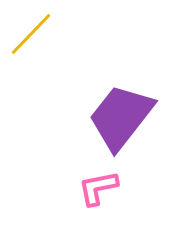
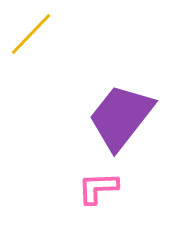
pink L-shape: rotated 9 degrees clockwise
